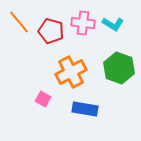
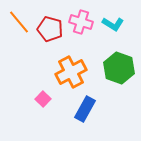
pink cross: moved 2 px left, 1 px up; rotated 10 degrees clockwise
red pentagon: moved 1 px left, 2 px up
pink square: rotated 14 degrees clockwise
blue rectangle: rotated 70 degrees counterclockwise
